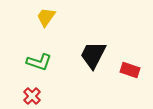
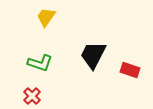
green L-shape: moved 1 px right, 1 px down
